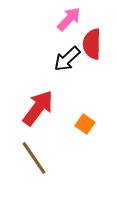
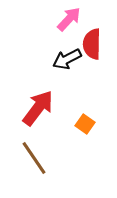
black arrow: rotated 16 degrees clockwise
